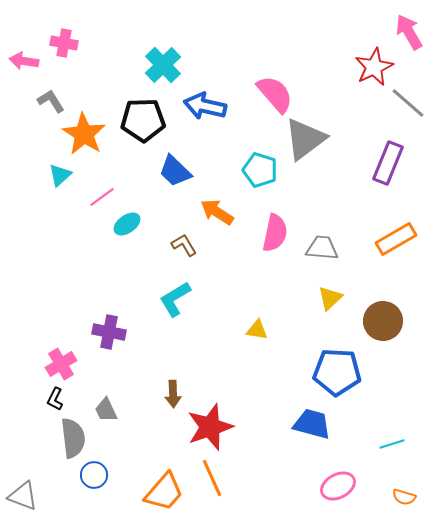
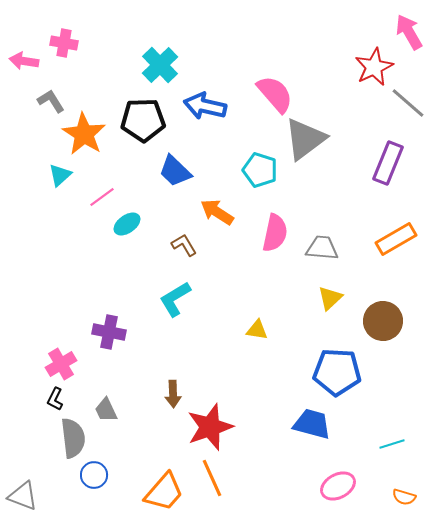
cyan cross at (163, 65): moved 3 px left
